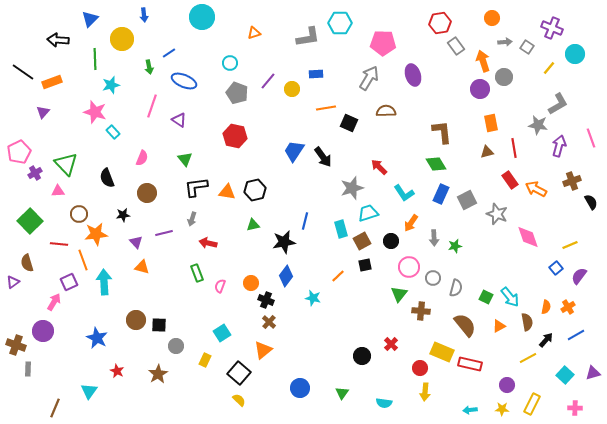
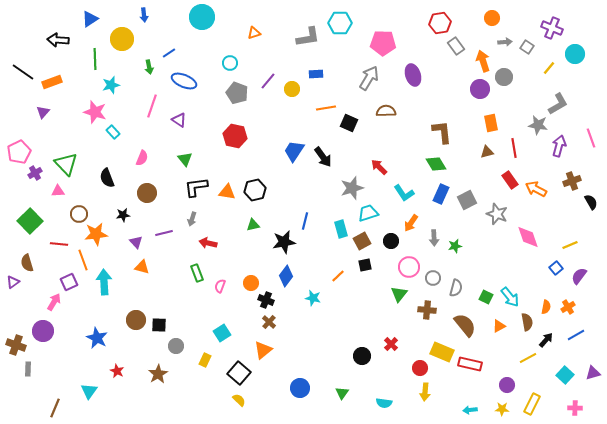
blue triangle at (90, 19): rotated 12 degrees clockwise
brown cross at (421, 311): moved 6 px right, 1 px up
